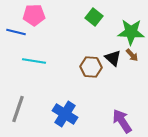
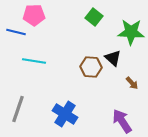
brown arrow: moved 28 px down
